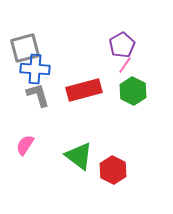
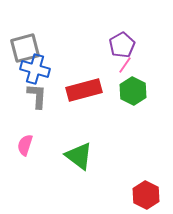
blue cross: rotated 12 degrees clockwise
gray L-shape: moved 1 px left, 1 px down; rotated 20 degrees clockwise
pink semicircle: rotated 15 degrees counterclockwise
red hexagon: moved 33 px right, 25 px down
